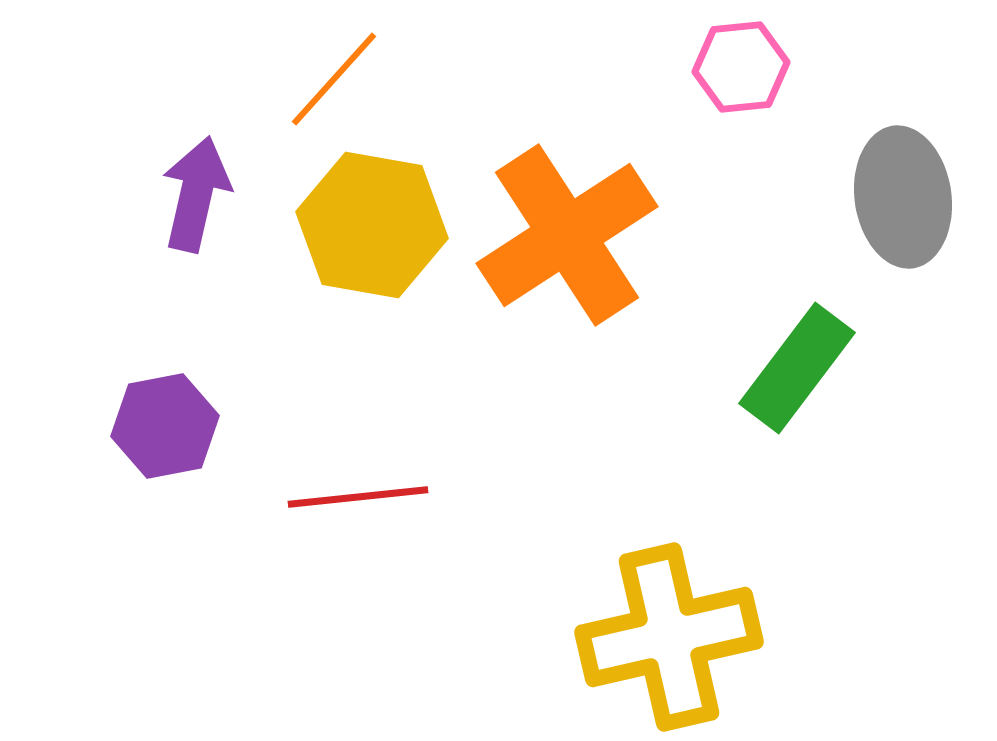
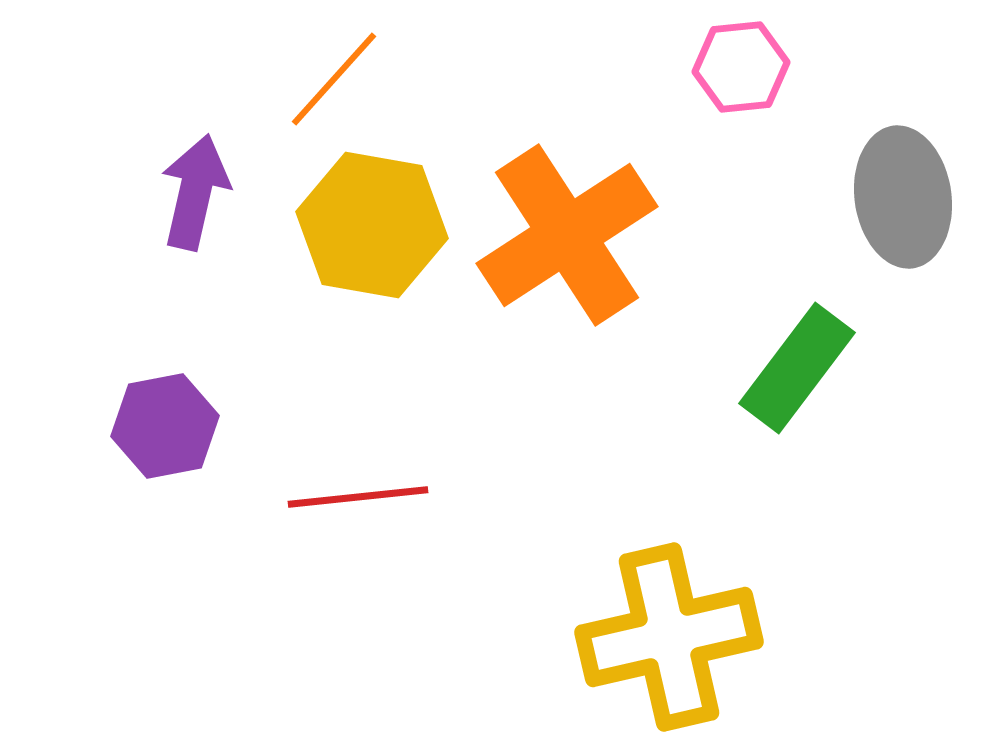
purple arrow: moved 1 px left, 2 px up
